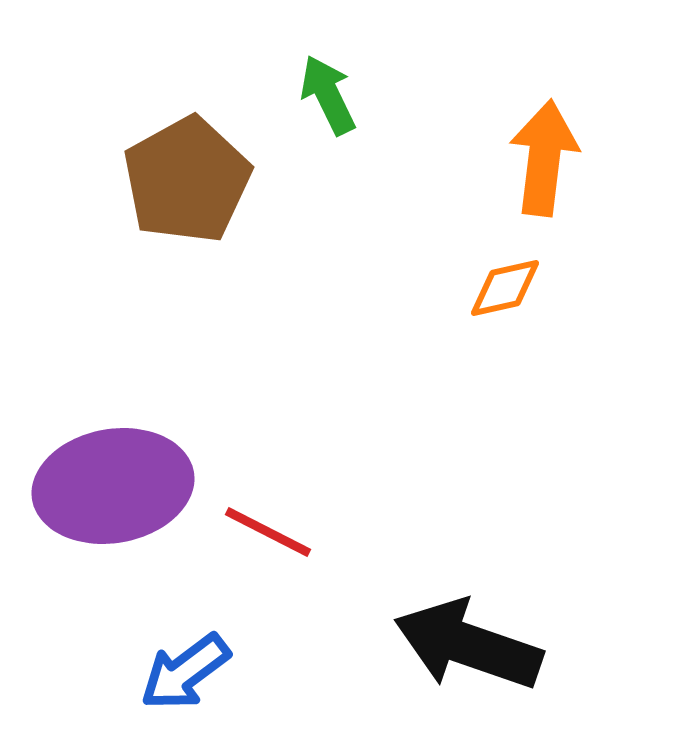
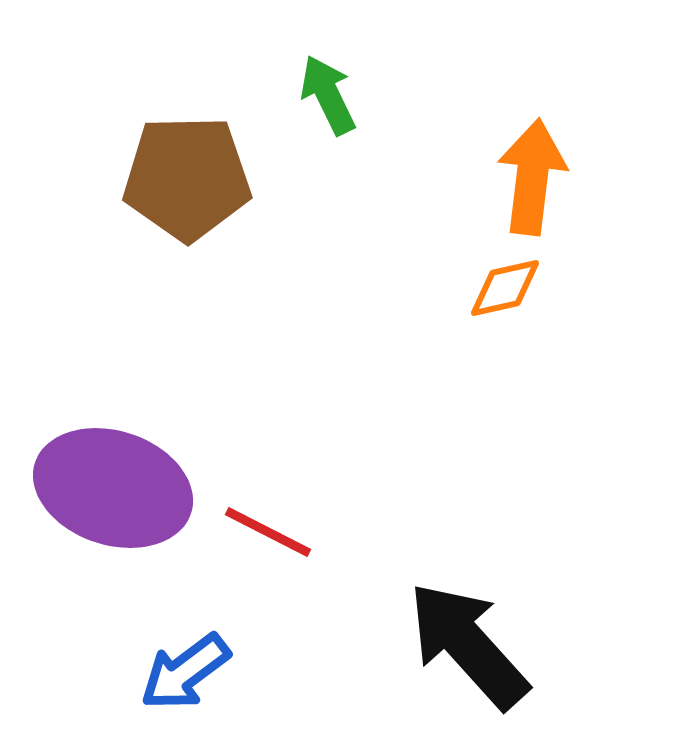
orange arrow: moved 12 px left, 19 px down
brown pentagon: moved 2 px up; rotated 28 degrees clockwise
purple ellipse: moved 2 px down; rotated 28 degrees clockwise
black arrow: rotated 29 degrees clockwise
